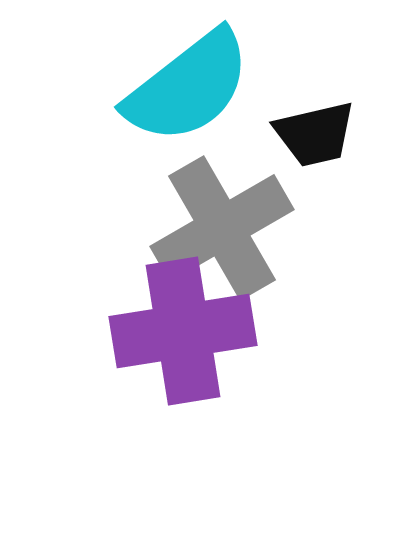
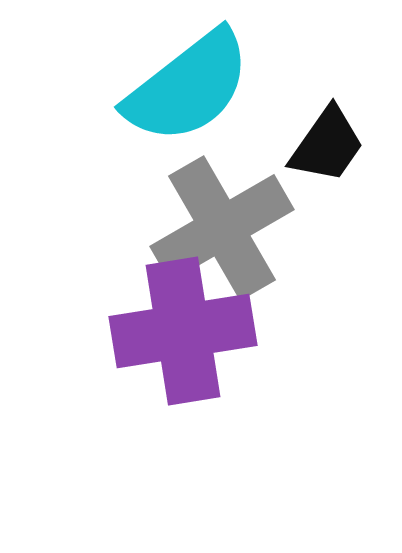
black trapezoid: moved 12 px right, 11 px down; rotated 42 degrees counterclockwise
